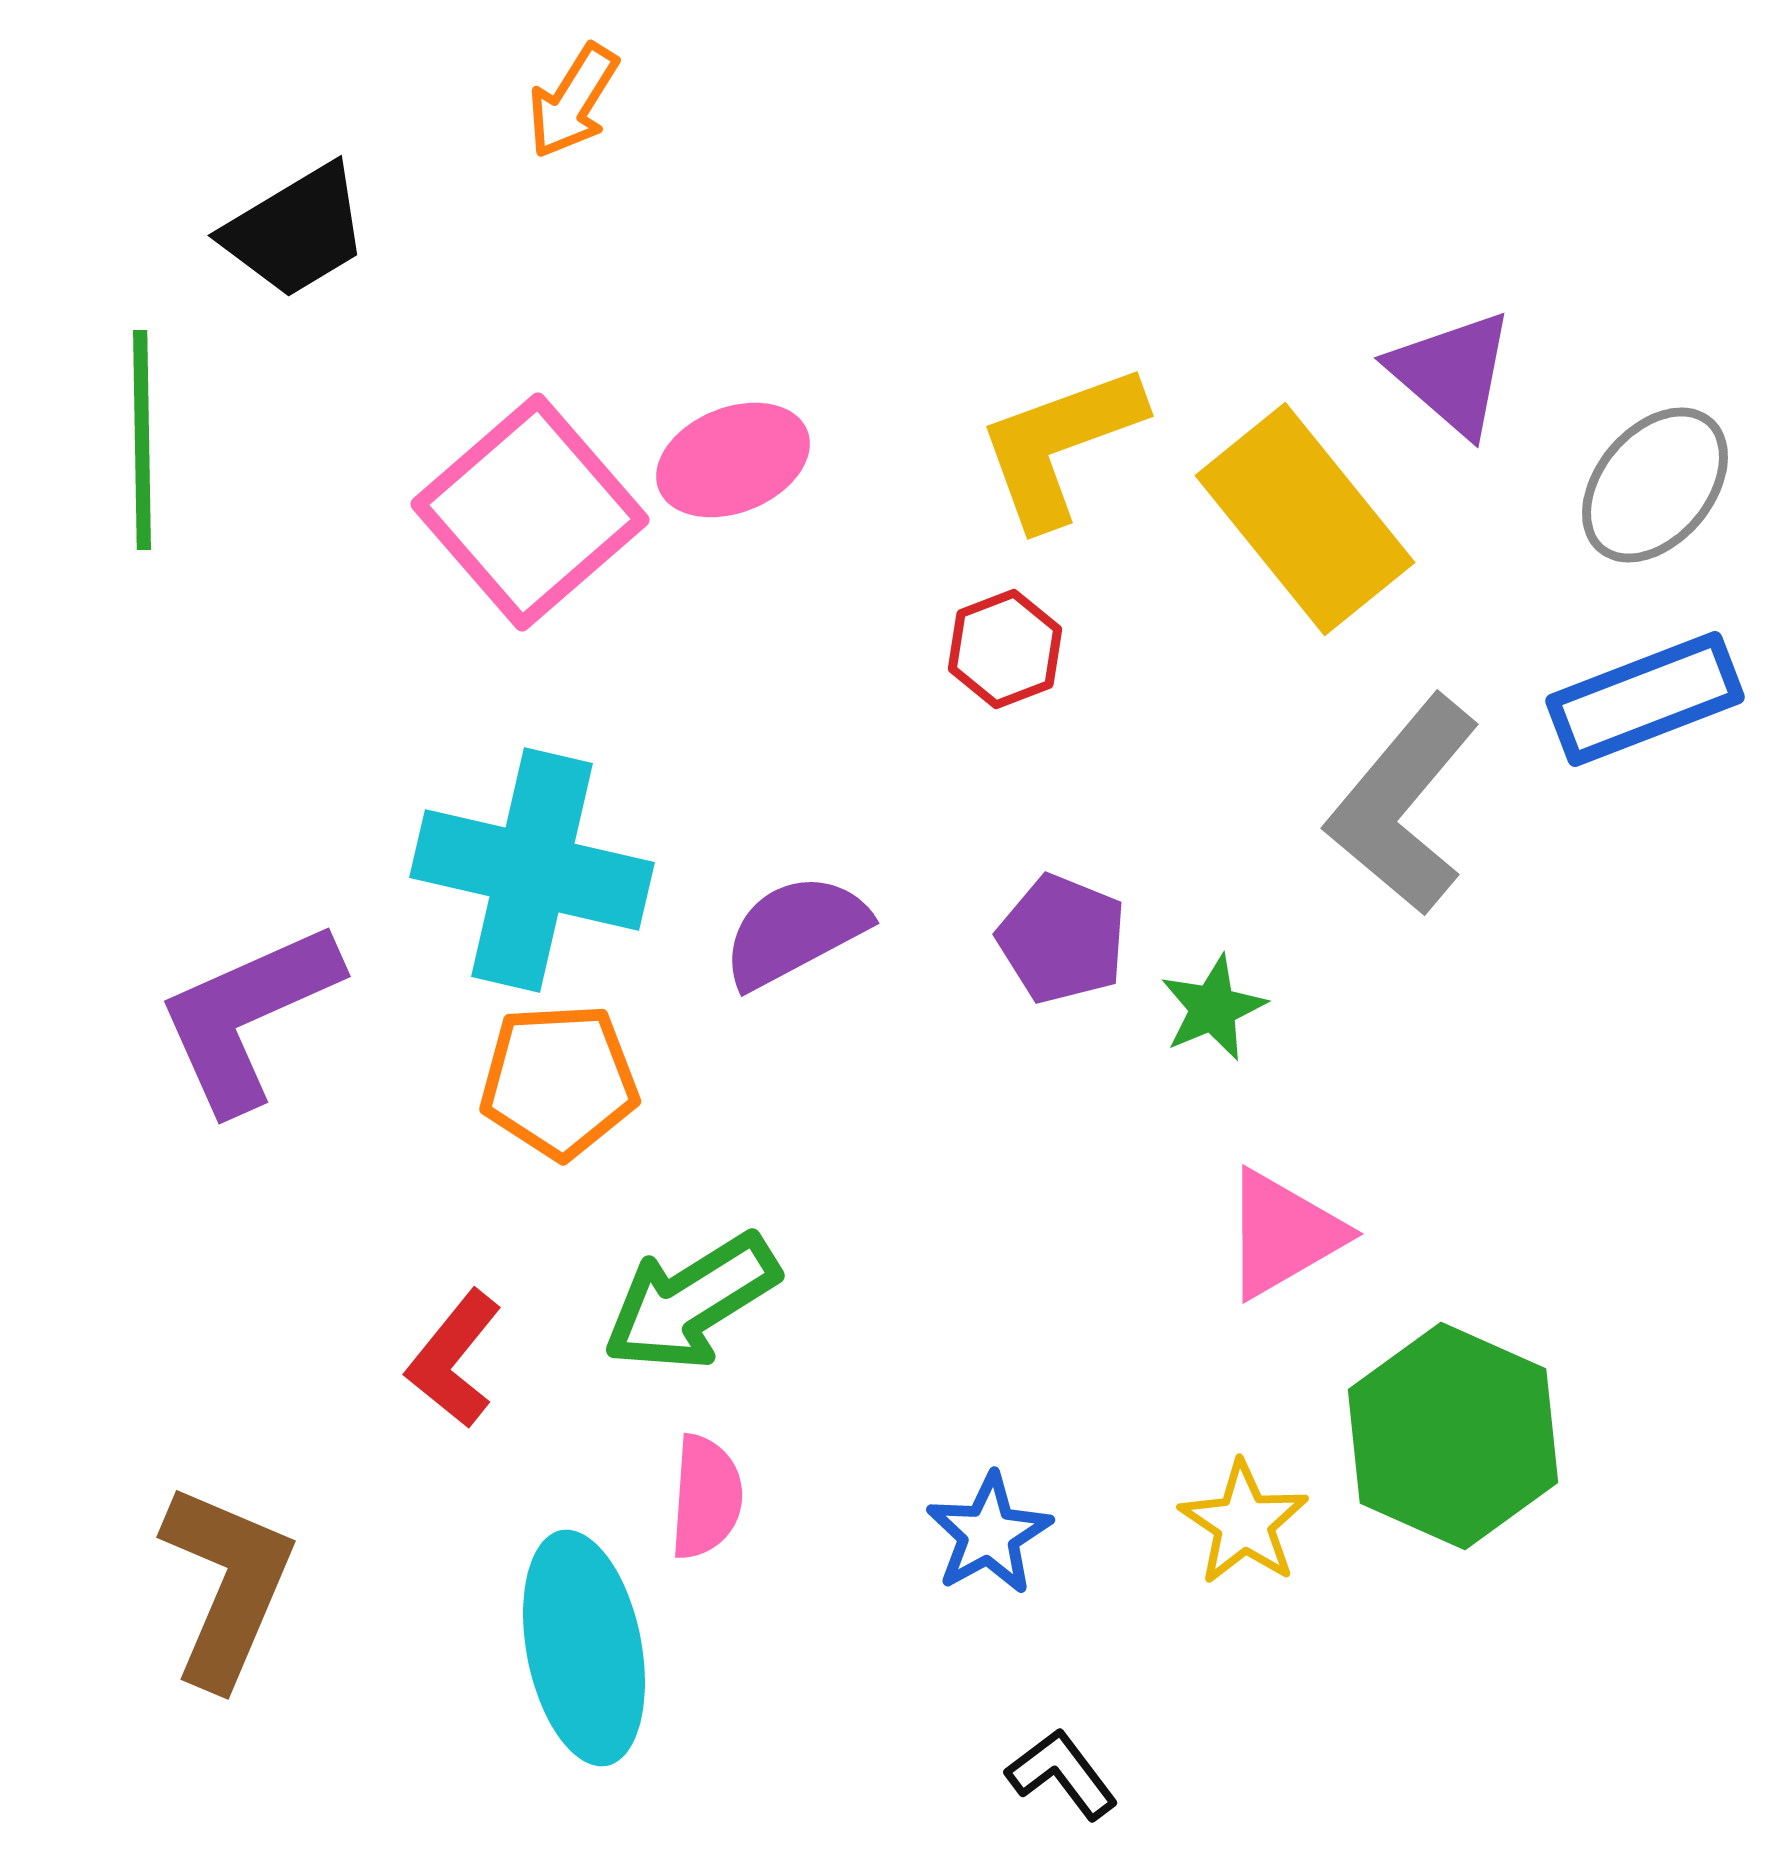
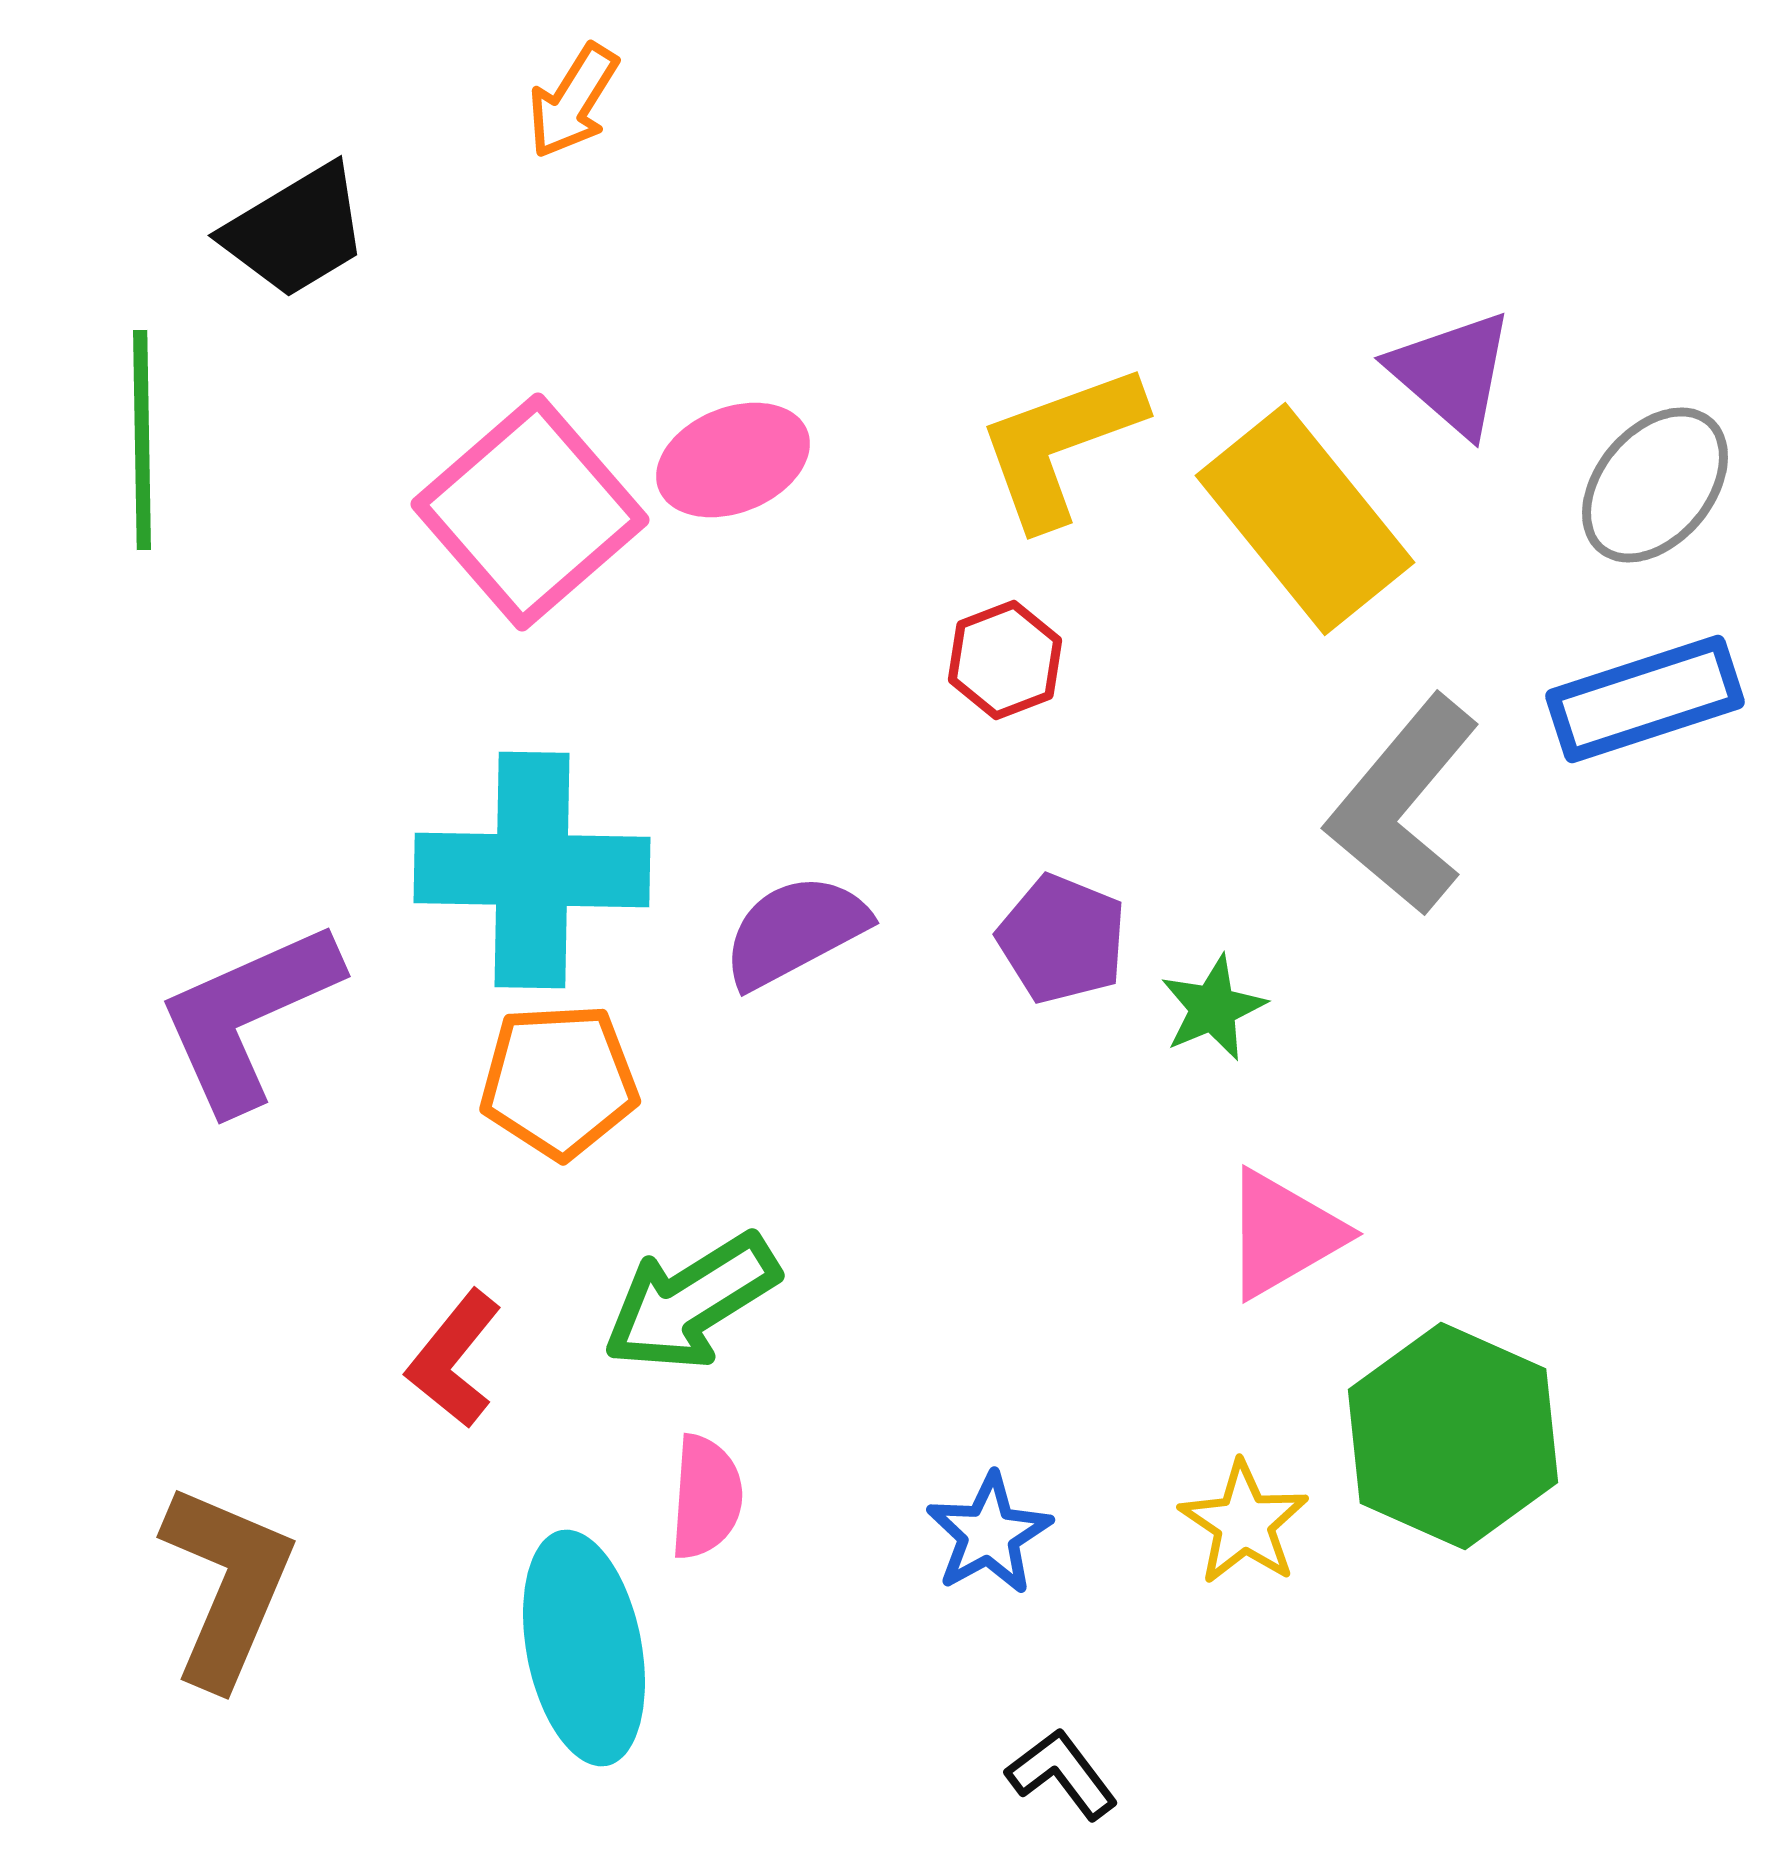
red hexagon: moved 11 px down
blue rectangle: rotated 3 degrees clockwise
cyan cross: rotated 12 degrees counterclockwise
